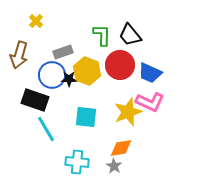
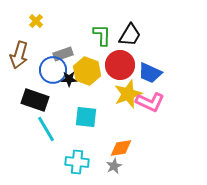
black trapezoid: rotated 110 degrees counterclockwise
gray rectangle: moved 2 px down
blue circle: moved 1 px right, 5 px up
yellow star: moved 18 px up
gray star: rotated 14 degrees clockwise
